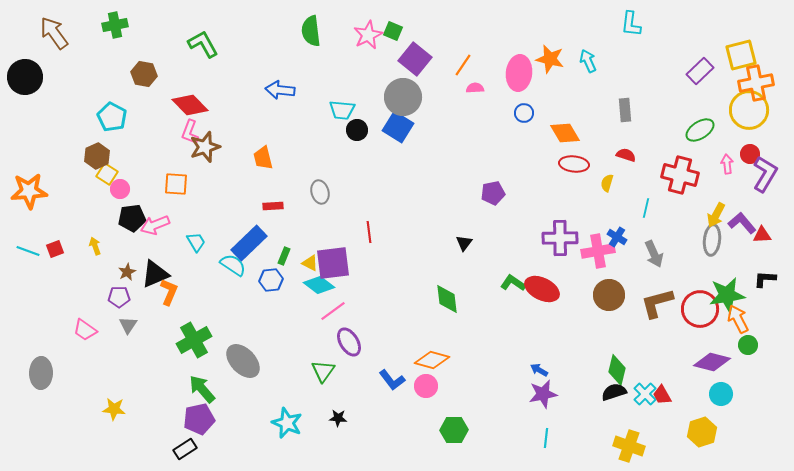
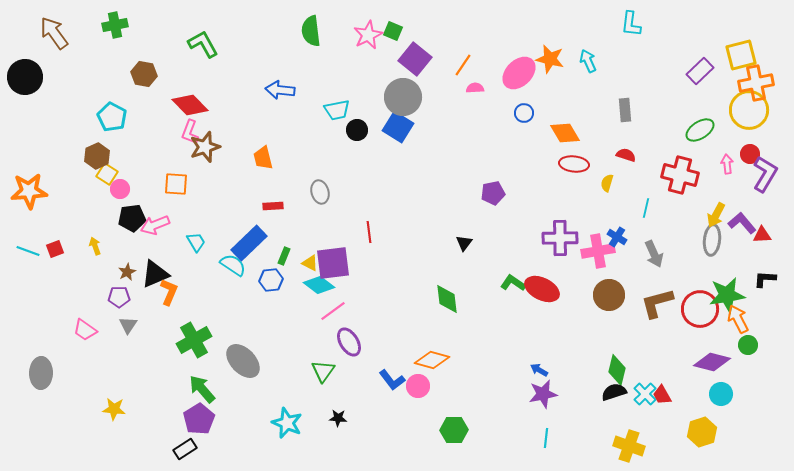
pink ellipse at (519, 73): rotated 40 degrees clockwise
cyan trapezoid at (342, 110): moved 5 px left; rotated 16 degrees counterclockwise
pink circle at (426, 386): moved 8 px left
purple pentagon at (199, 419): rotated 20 degrees counterclockwise
